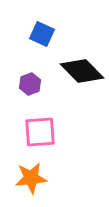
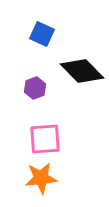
purple hexagon: moved 5 px right, 4 px down
pink square: moved 5 px right, 7 px down
orange star: moved 10 px right
